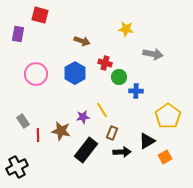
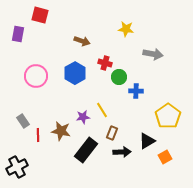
pink circle: moved 2 px down
